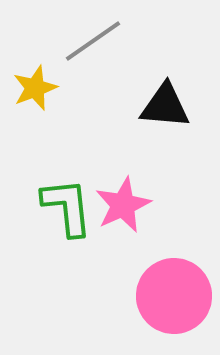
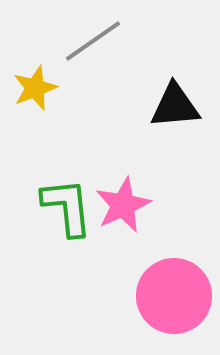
black triangle: moved 10 px right; rotated 10 degrees counterclockwise
